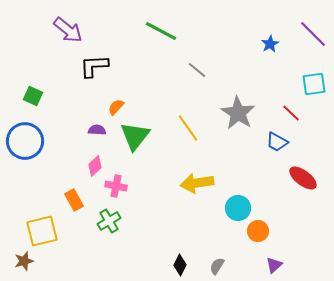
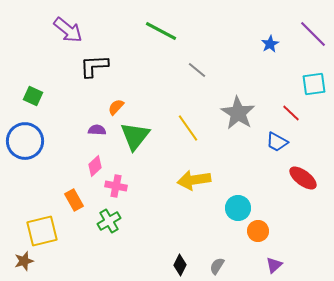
yellow arrow: moved 3 px left, 3 px up
